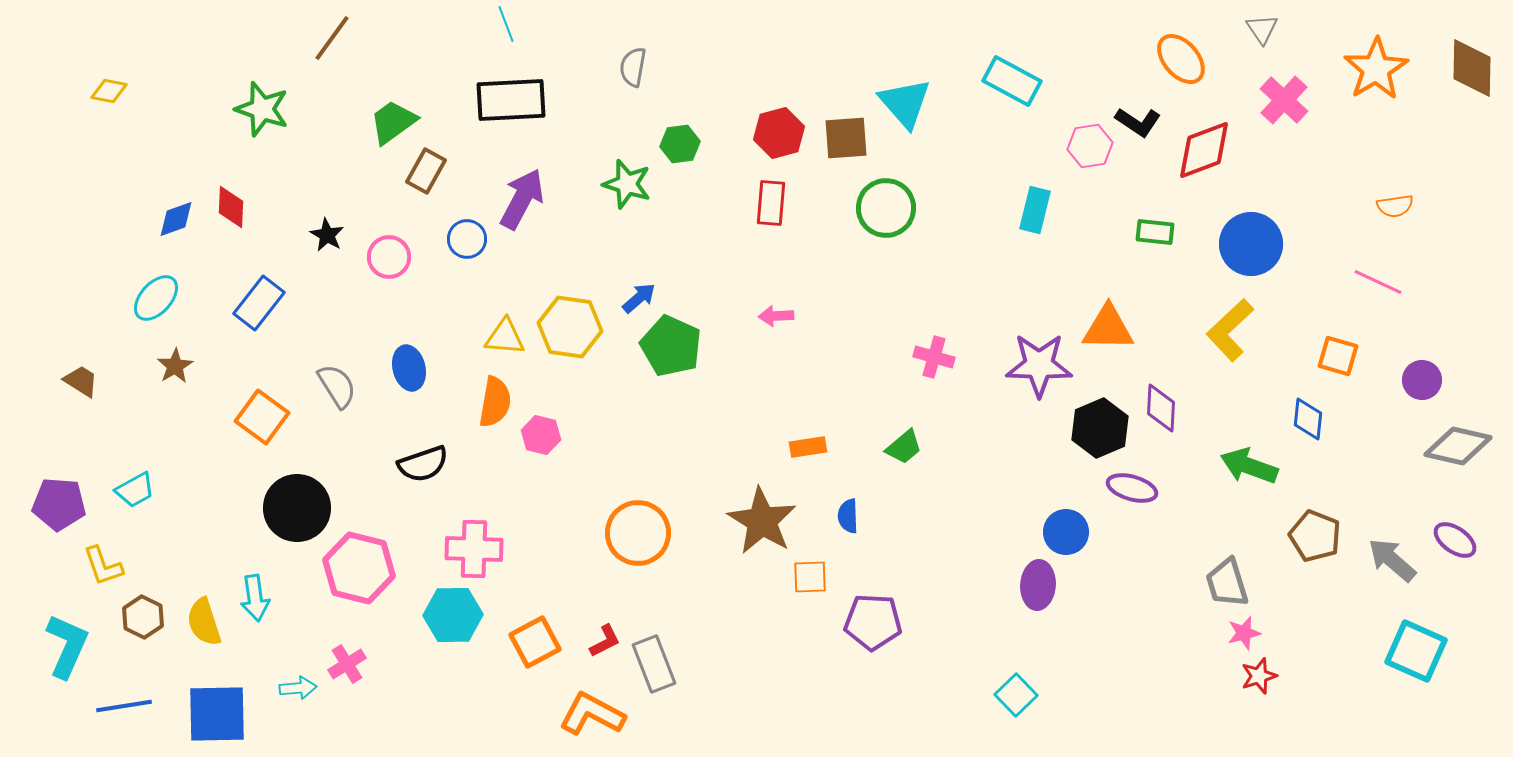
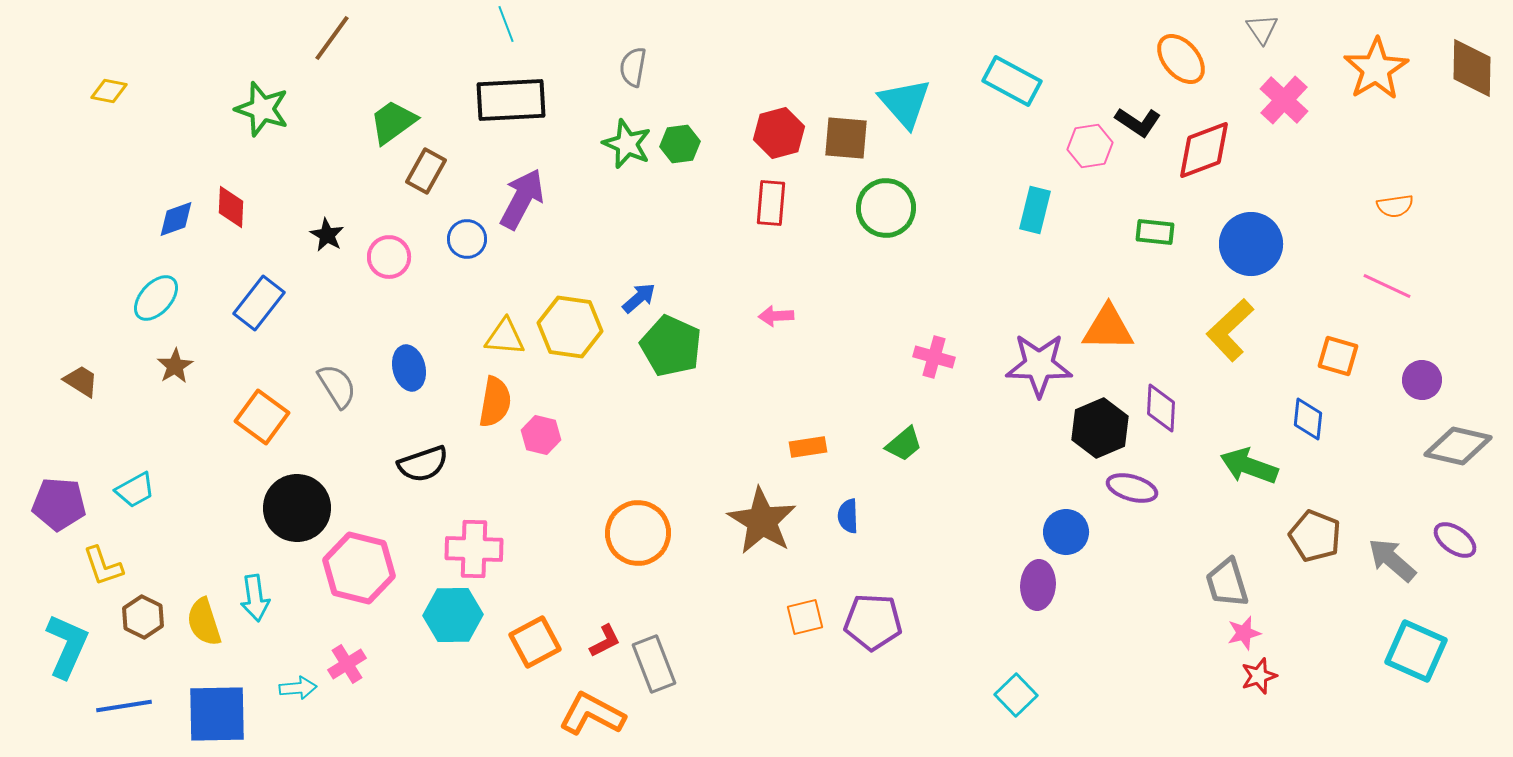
brown square at (846, 138): rotated 9 degrees clockwise
green star at (627, 184): moved 40 px up; rotated 6 degrees clockwise
pink line at (1378, 282): moved 9 px right, 4 px down
green trapezoid at (904, 447): moved 3 px up
orange square at (810, 577): moved 5 px left, 40 px down; rotated 12 degrees counterclockwise
